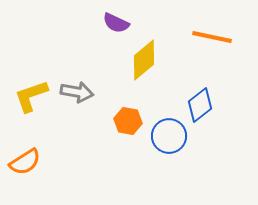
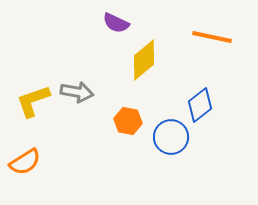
yellow L-shape: moved 2 px right, 5 px down
blue circle: moved 2 px right, 1 px down
